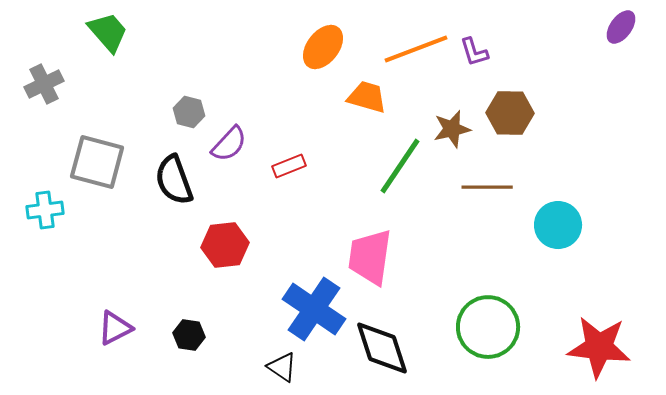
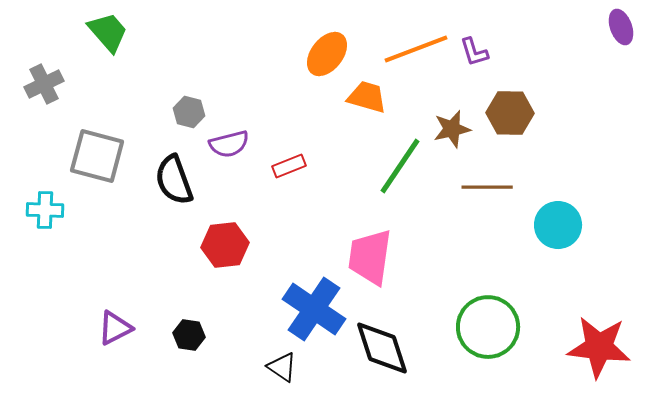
purple ellipse: rotated 56 degrees counterclockwise
orange ellipse: moved 4 px right, 7 px down
purple semicircle: rotated 33 degrees clockwise
gray square: moved 6 px up
cyan cross: rotated 9 degrees clockwise
